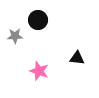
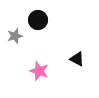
gray star: rotated 14 degrees counterclockwise
black triangle: moved 1 px down; rotated 21 degrees clockwise
